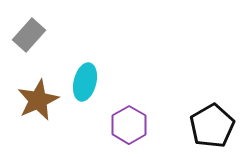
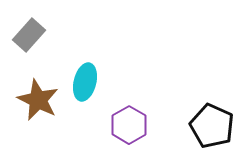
brown star: rotated 21 degrees counterclockwise
black pentagon: rotated 18 degrees counterclockwise
